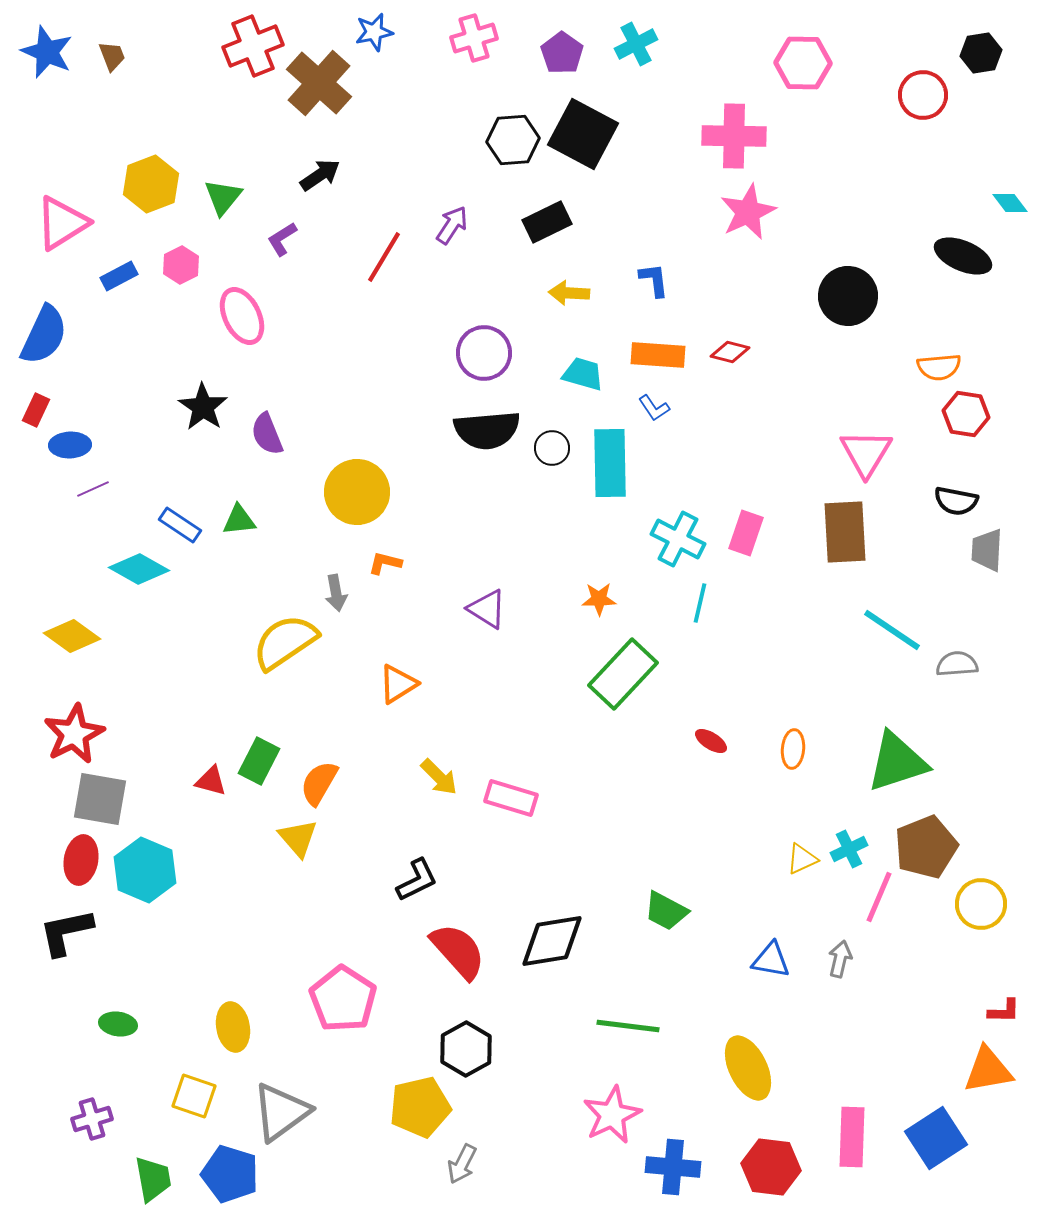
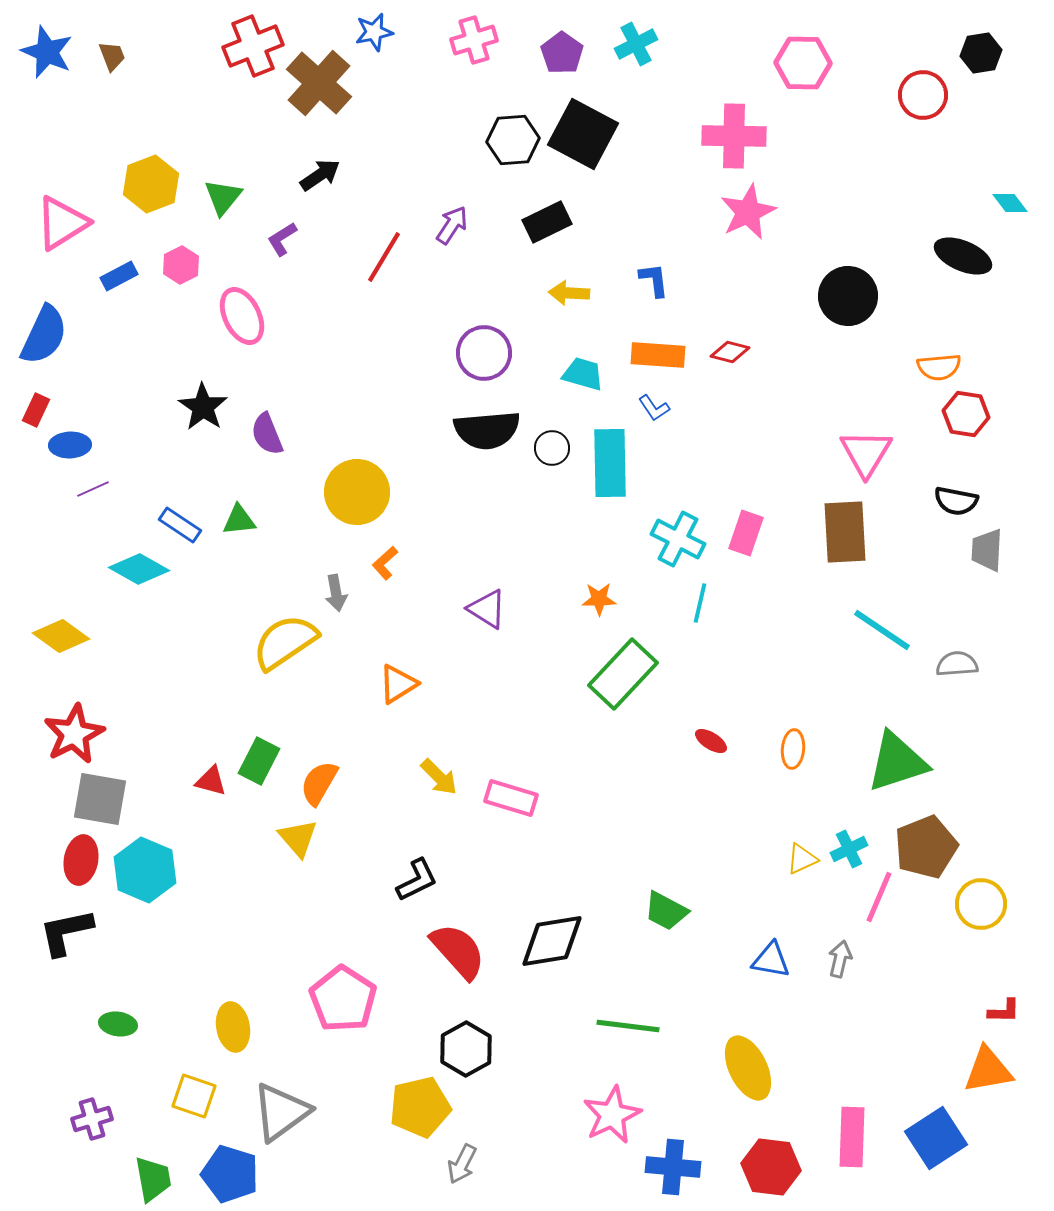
pink cross at (474, 38): moved 2 px down
orange L-shape at (385, 563): rotated 56 degrees counterclockwise
cyan line at (892, 630): moved 10 px left
yellow diamond at (72, 636): moved 11 px left
